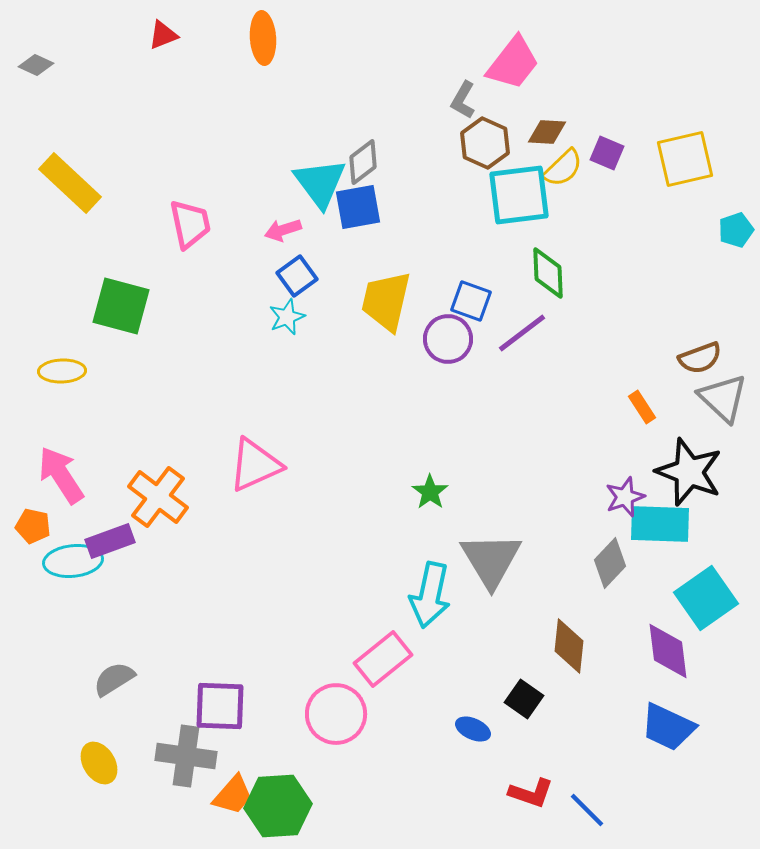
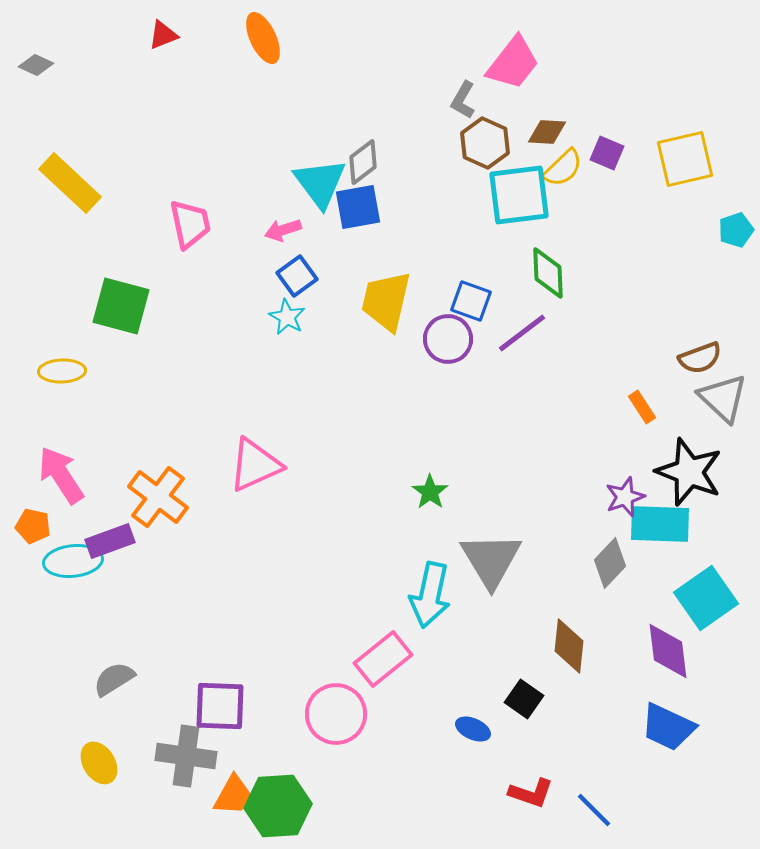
orange ellipse at (263, 38): rotated 21 degrees counterclockwise
cyan star at (287, 317): rotated 21 degrees counterclockwise
orange trapezoid at (233, 795): rotated 12 degrees counterclockwise
blue line at (587, 810): moved 7 px right
